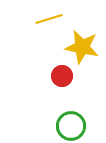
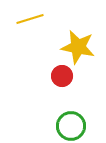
yellow line: moved 19 px left
yellow star: moved 4 px left
